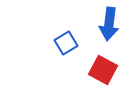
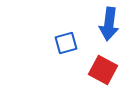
blue square: rotated 15 degrees clockwise
